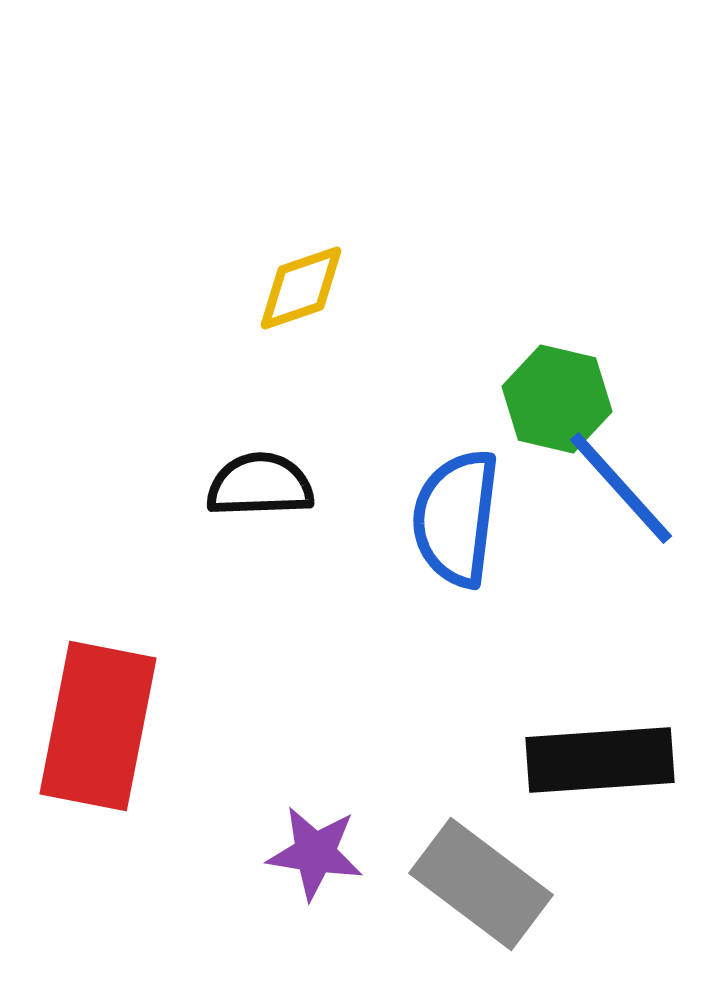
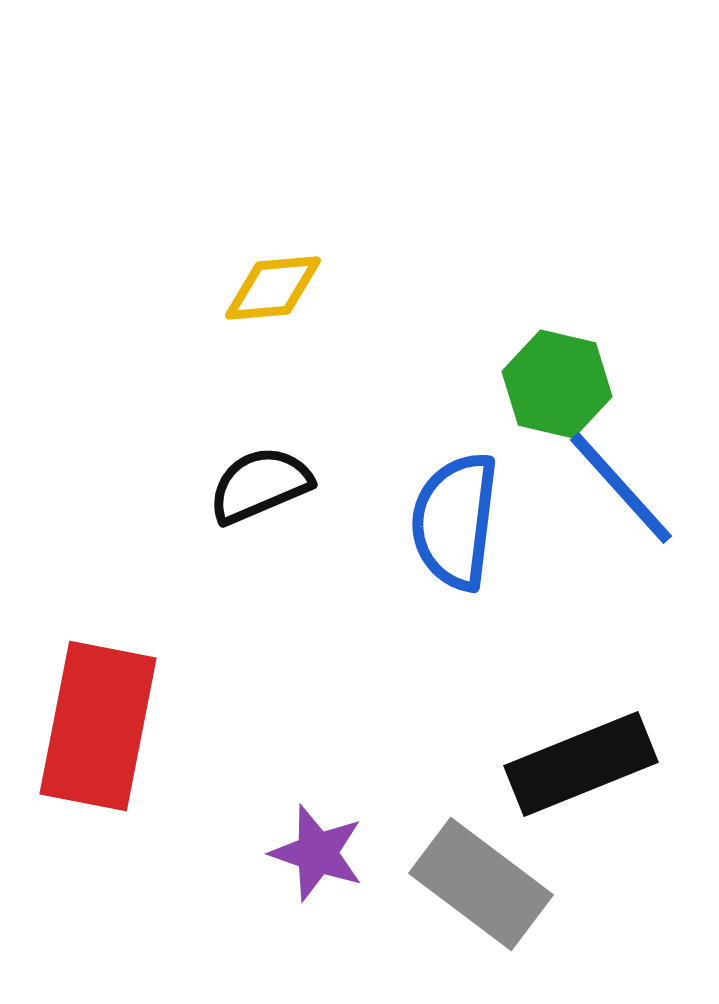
yellow diamond: moved 28 px left; rotated 14 degrees clockwise
green hexagon: moved 15 px up
black semicircle: rotated 21 degrees counterclockwise
blue semicircle: moved 1 px left, 3 px down
black rectangle: moved 19 px left, 4 px down; rotated 18 degrees counterclockwise
purple star: moved 2 px right; rotated 10 degrees clockwise
